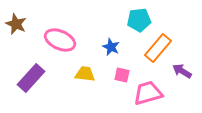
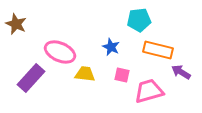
pink ellipse: moved 12 px down
orange rectangle: moved 2 px down; rotated 64 degrees clockwise
purple arrow: moved 1 px left, 1 px down
pink trapezoid: moved 1 px right, 2 px up
